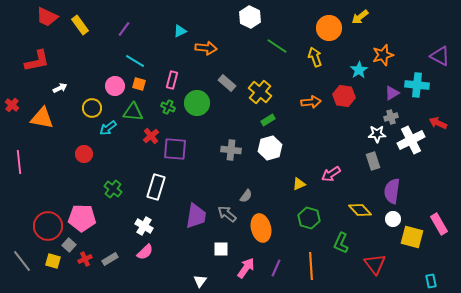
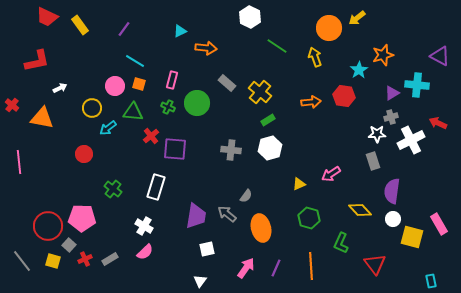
yellow arrow at (360, 17): moved 3 px left, 1 px down
white square at (221, 249): moved 14 px left; rotated 14 degrees counterclockwise
